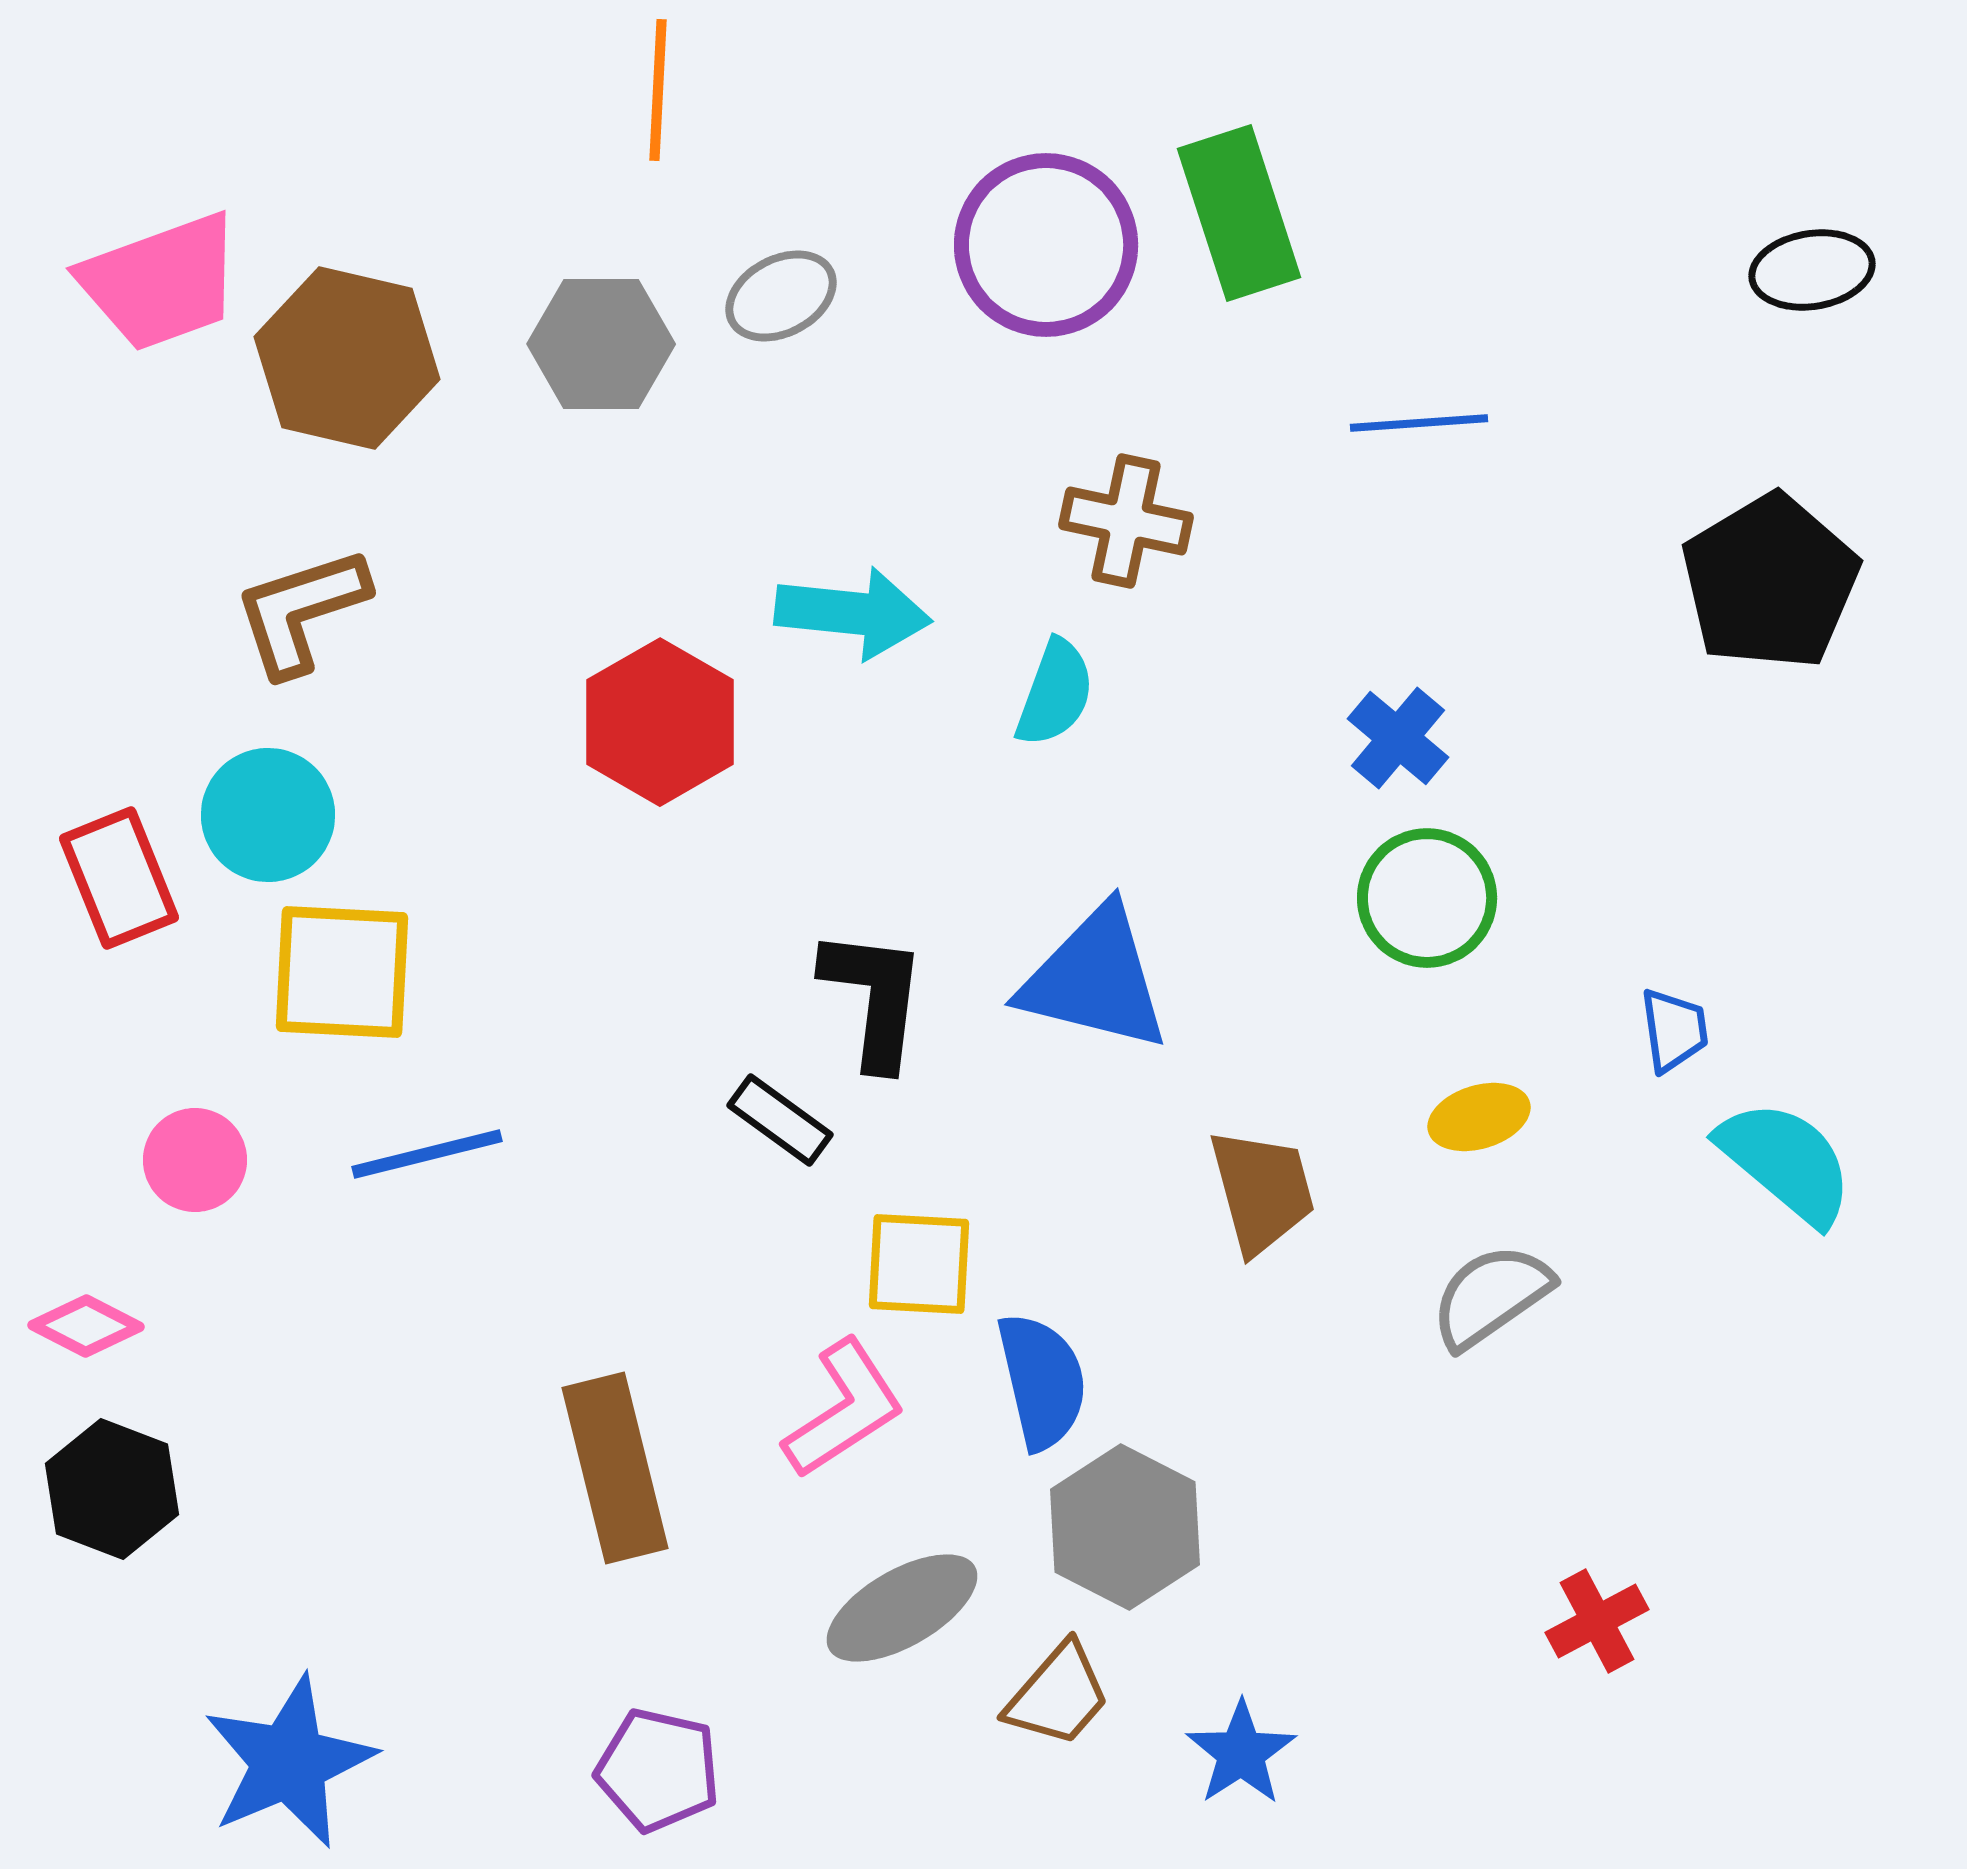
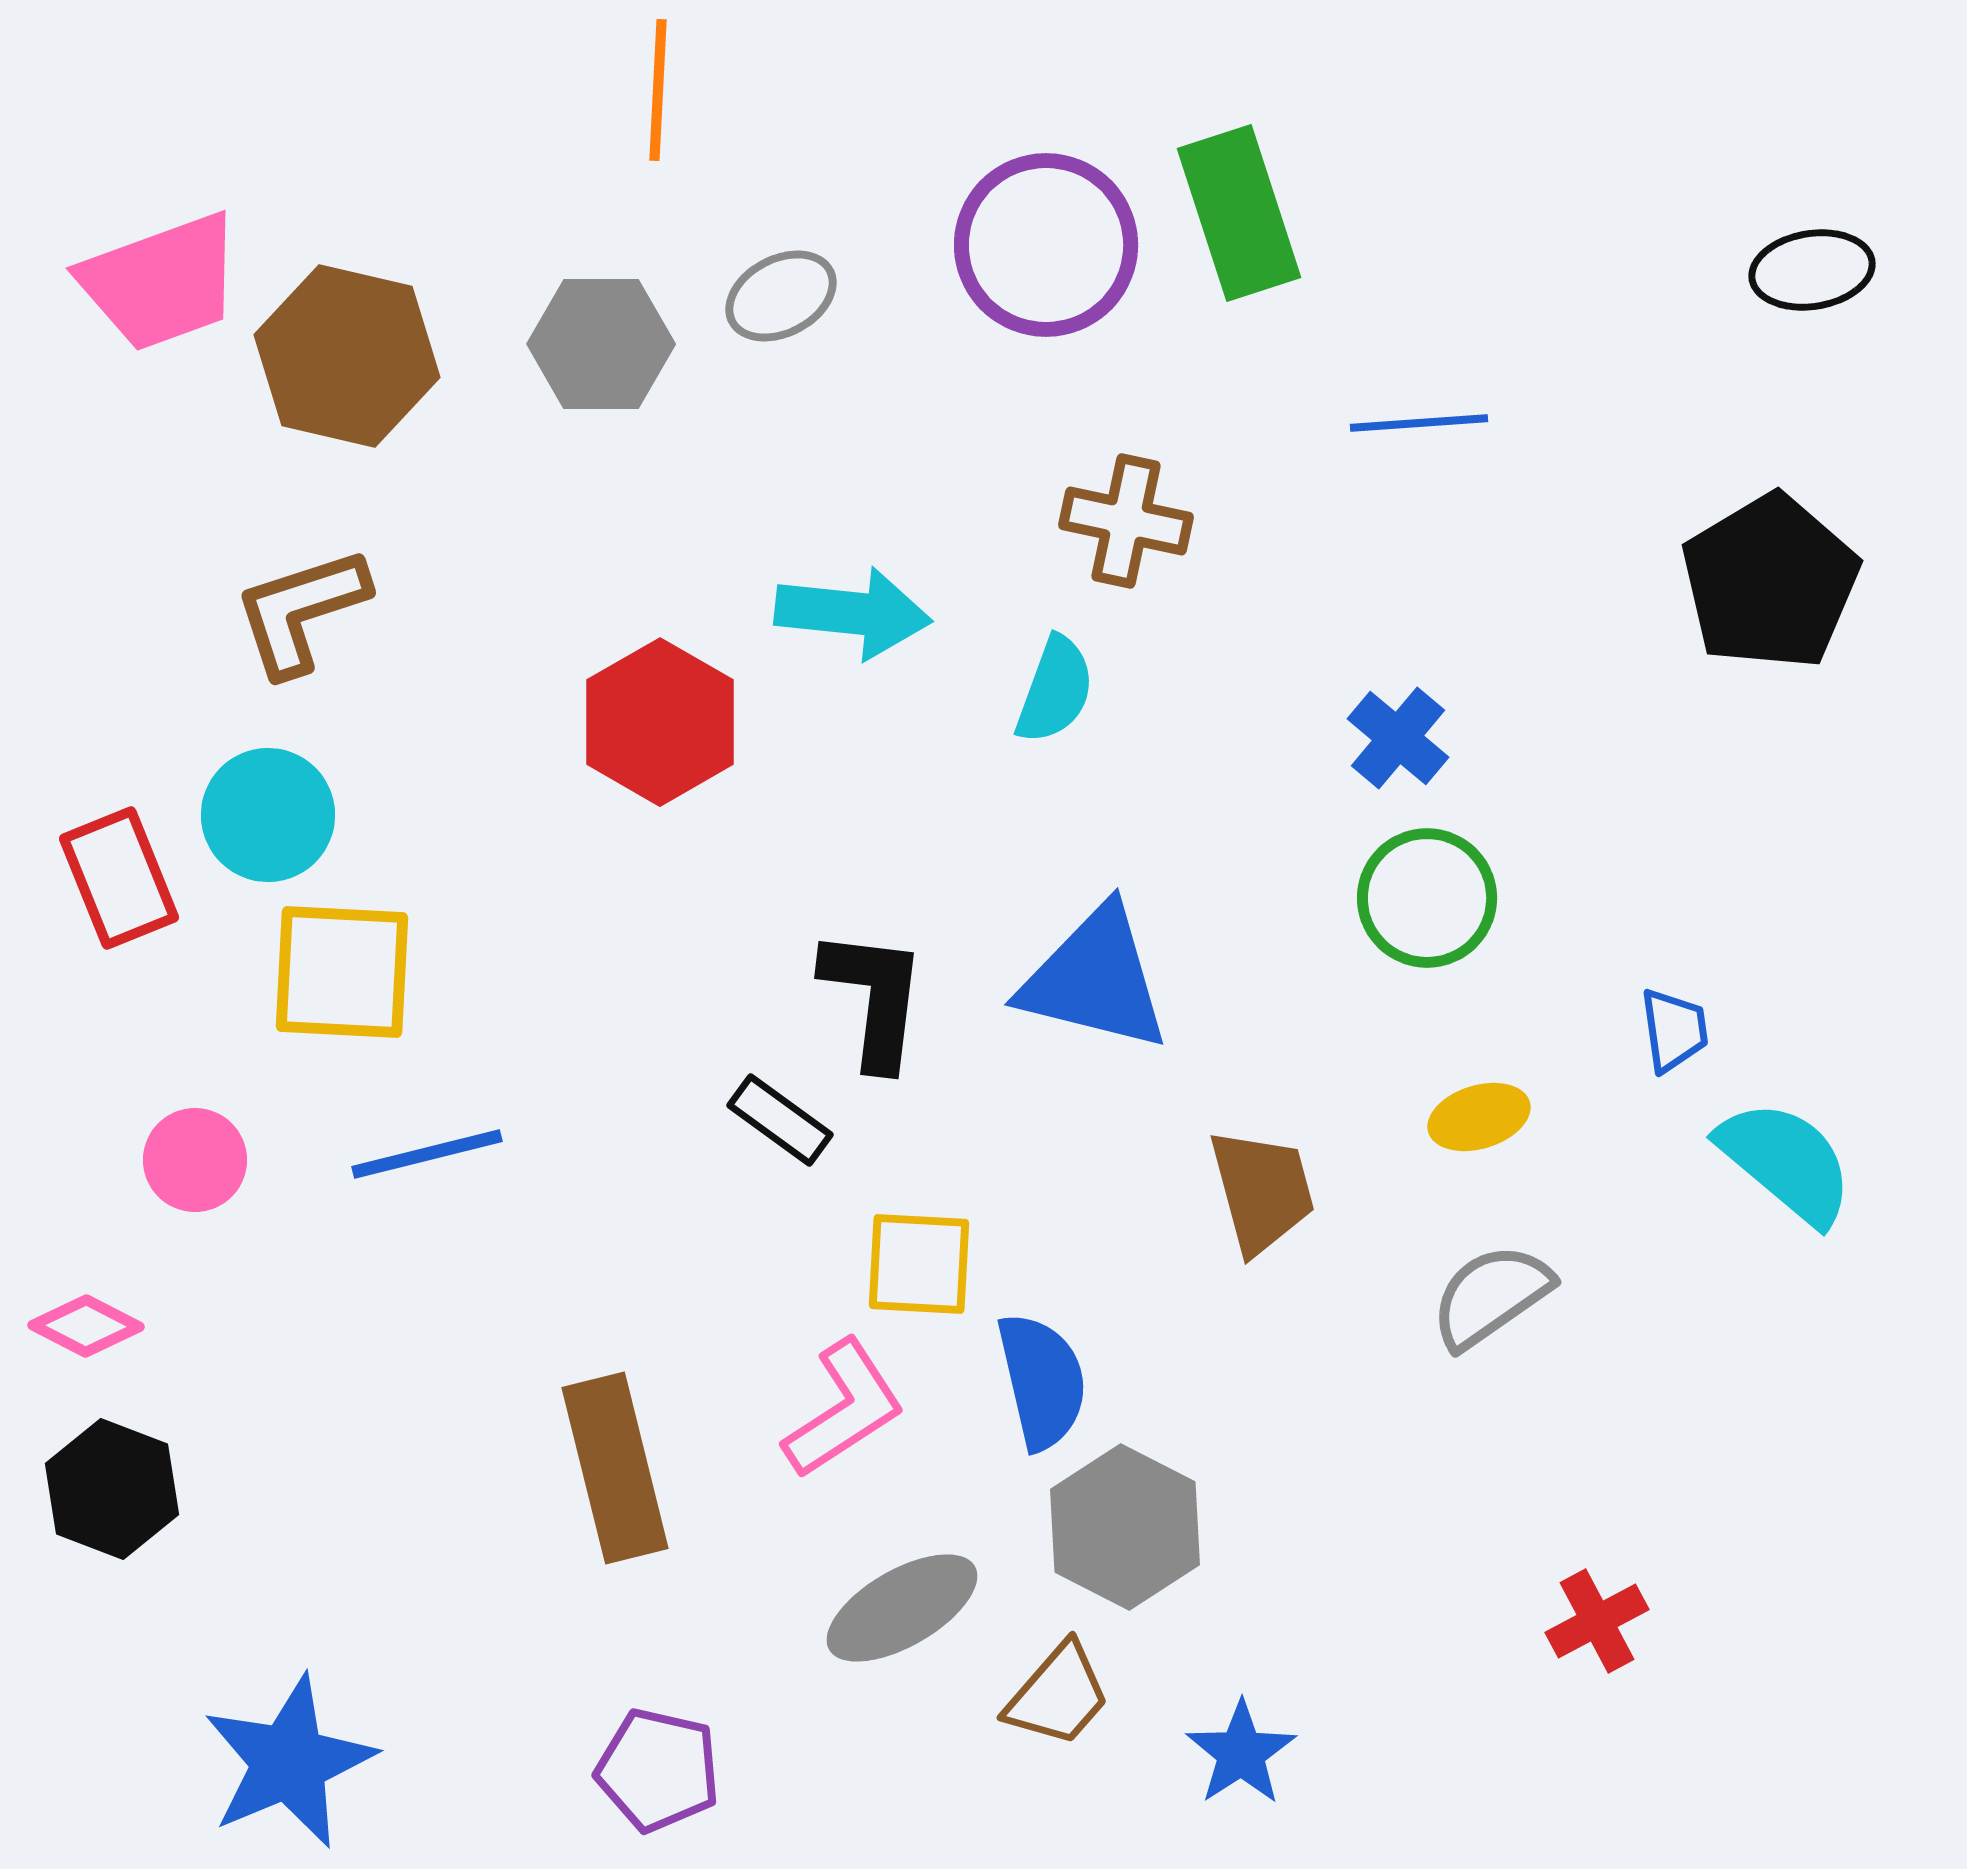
brown hexagon at (347, 358): moved 2 px up
cyan semicircle at (1055, 693): moved 3 px up
